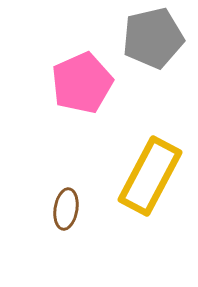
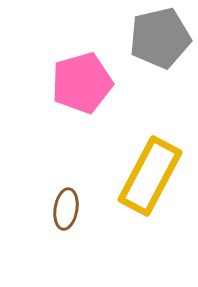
gray pentagon: moved 7 px right
pink pentagon: rotated 8 degrees clockwise
